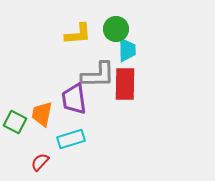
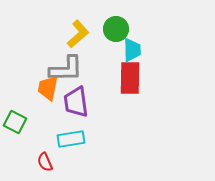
yellow L-shape: rotated 36 degrees counterclockwise
cyan trapezoid: moved 5 px right
gray L-shape: moved 32 px left, 6 px up
red rectangle: moved 5 px right, 6 px up
purple trapezoid: moved 2 px right, 3 px down
orange trapezoid: moved 6 px right, 26 px up
cyan rectangle: rotated 8 degrees clockwise
red semicircle: moved 5 px right; rotated 66 degrees counterclockwise
